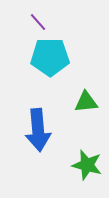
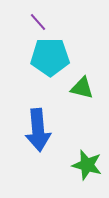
green triangle: moved 4 px left, 14 px up; rotated 20 degrees clockwise
